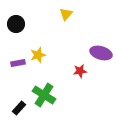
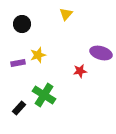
black circle: moved 6 px right
